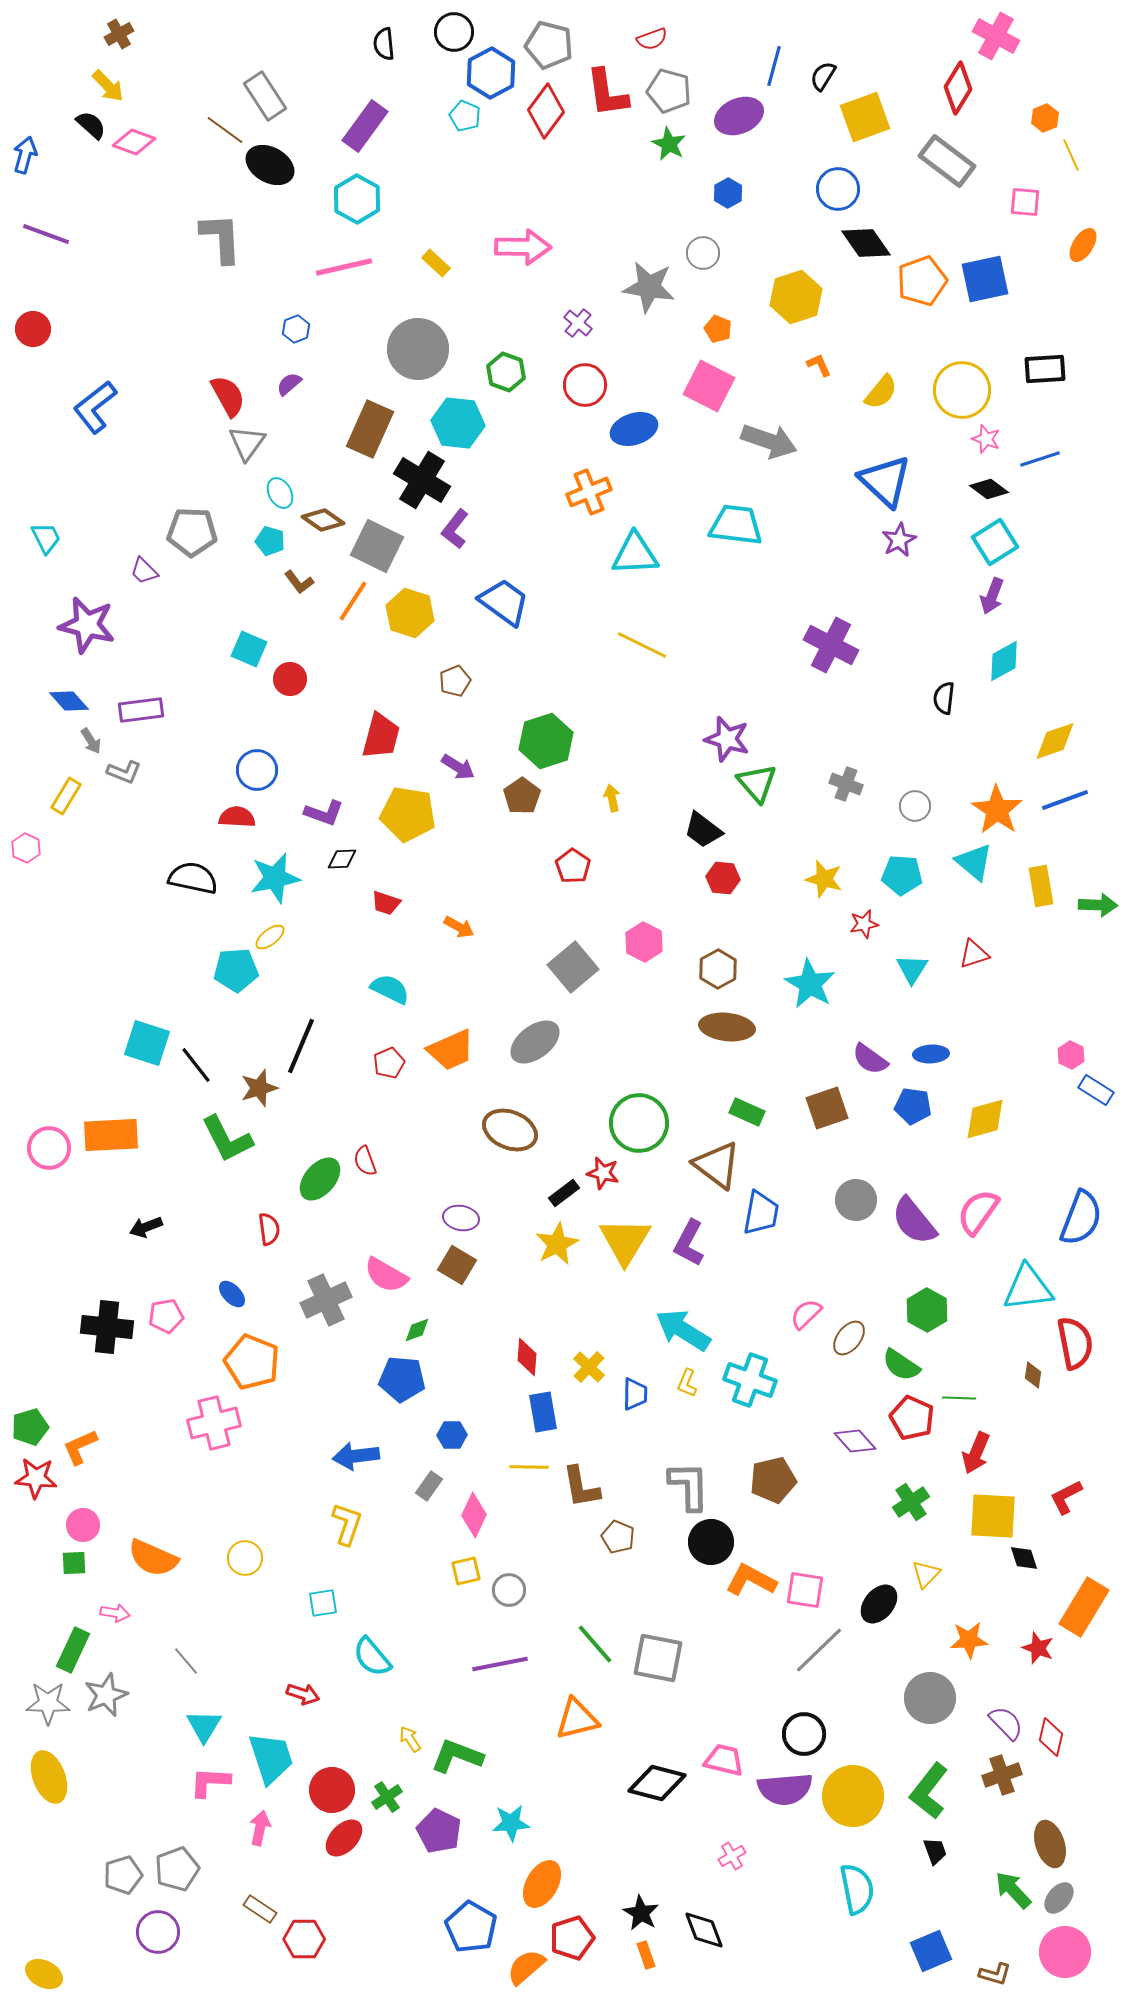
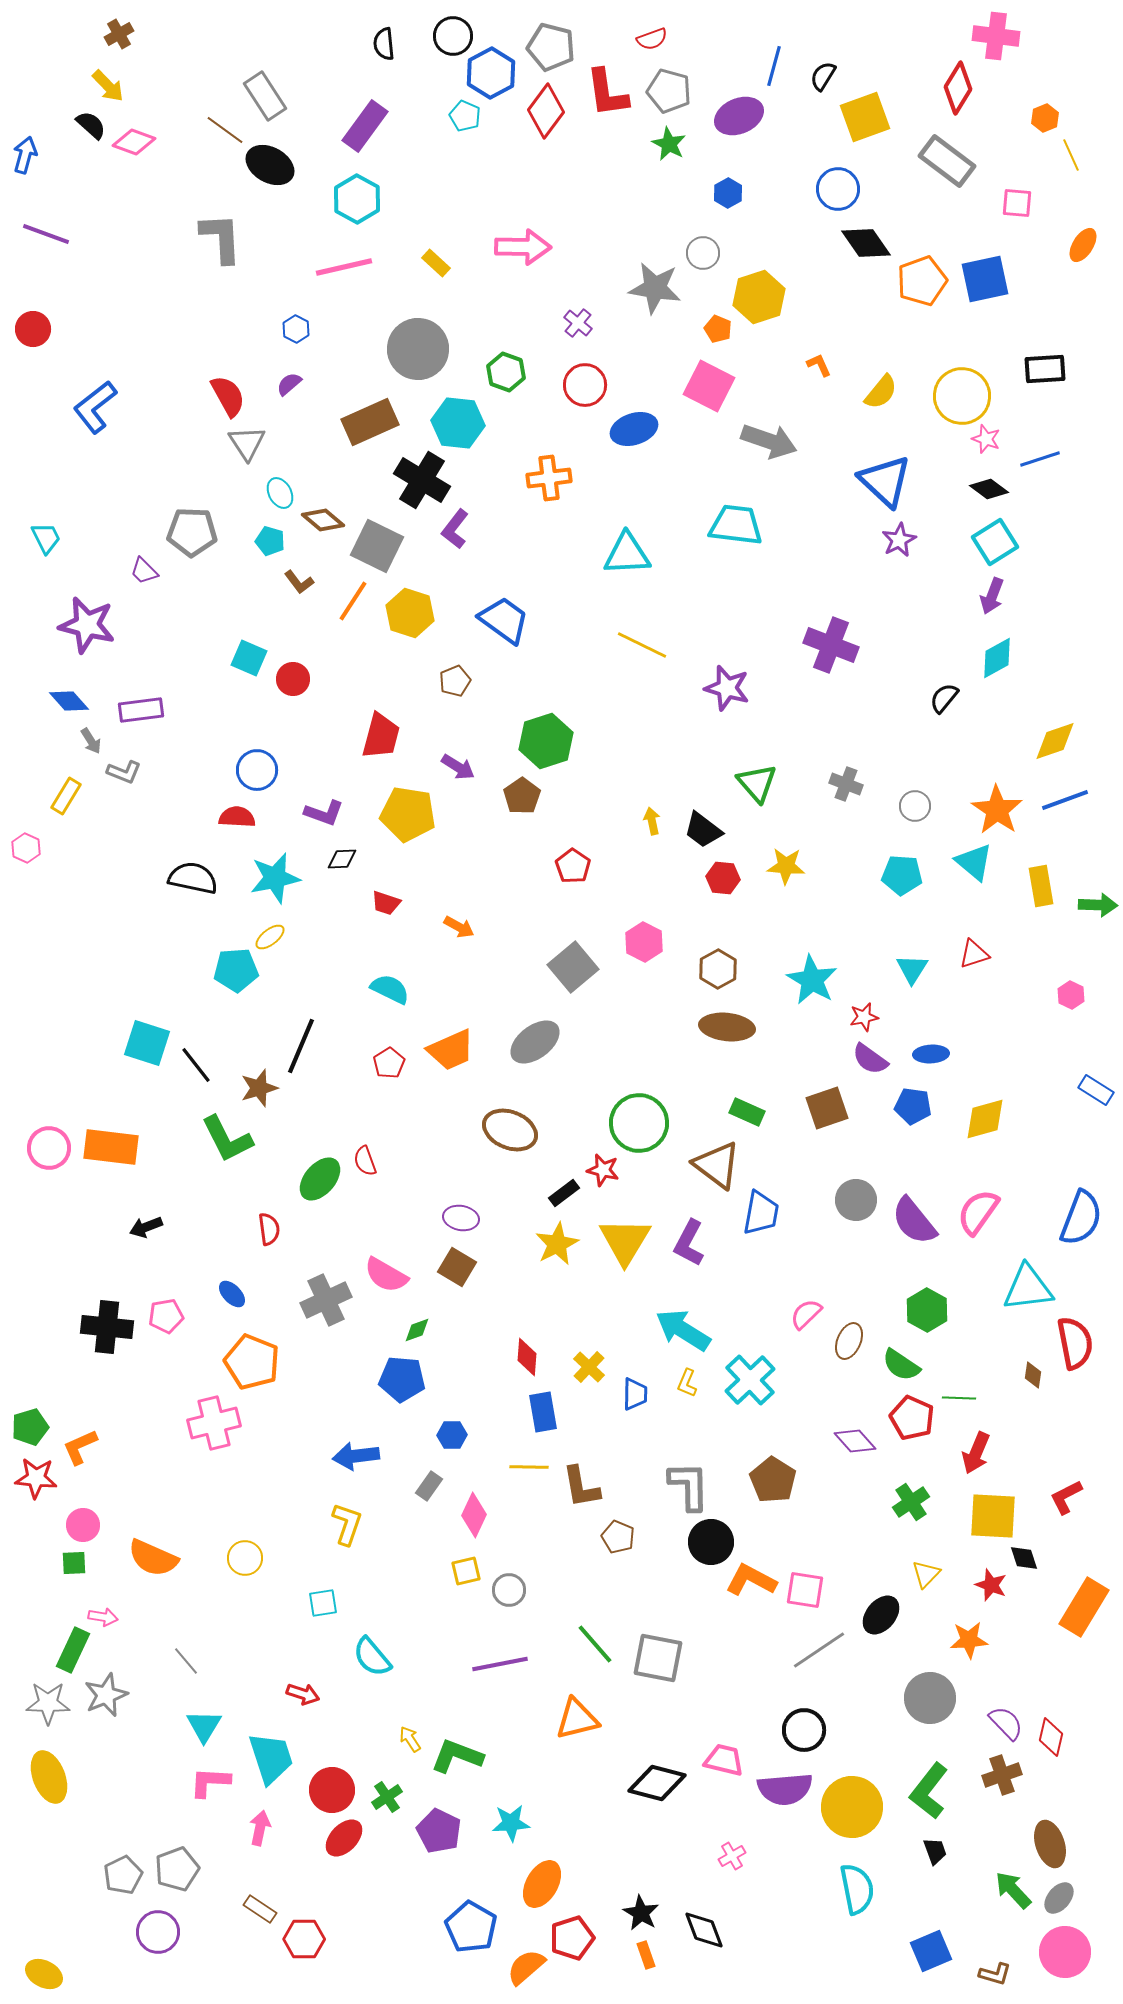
black circle at (454, 32): moved 1 px left, 4 px down
pink cross at (996, 36): rotated 21 degrees counterclockwise
gray pentagon at (549, 45): moved 2 px right, 2 px down
pink square at (1025, 202): moved 8 px left, 1 px down
gray star at (649, 287): moved 6 px right, 1 px down
yellow hexagon at (796, 297): moved 37 px left
blue hexagon at (296, 329): rotated 12 degrees counterclockwise
yellow circle at (962, 390): moved 6 px down
brown rectangle at (370, 429): moved 7 px up; rotated 42 degrees clockwise
gray triangle at (247, 443): rotated 9 degrees counterclockwise
orange cross at (589, 492): moved 40 px left, 14 px up; rotated 15 degrees clockwise
brown diamond at (323, 520): rotated 6 degrees clockwise
cyan triangle at (635, 554): moved 8 px left
blue trapezoid at (504, 602): moved 18 px down
purple cross at (831, 645): rotated 6 degrees counterclockwise
cyan square at (249, 649): moved 9 px down
cyan diamond at (1004, 661): moved 7 px left, 3 px up
red circle at (290, 679): moved 3 px right
black semicircle at (944, 698): rotated 32 degrees clockwise
purple star at (727, 739): moved 51 px up
yellow arrow at (612, 798): moved 40 px right, 23 px down
yellow star at (824, 879): moved 38 px left, 13 px up; rotated 12 degrees counterclockwise
red star at (864, 924): moved 93 px down
cyan star at (810, 984): moved 2 px right, 4 px up
pink hexagon at (1071, 1055): moved 60 px up
red pentagon at (389, 1063): rotated 8 degrees counterclockwise
orange rectangle at (111, 1135): moved 12 px down; rotated 10 degrees clockwise
red star at (603, 1173): moved 3 px up
brown square at (457, 1265): moved 2 px down
brown ellipse at (849, 1338): moved 3 px down; rotated 15 degrees counterclockwise
cyan cross at (750, 1380): rotated 27 degrees clockwise
brown pentagon at (773, 1480): rotated 27 degrees counterclockwise
black ellipse at (879, 1604): moved 2 px right, 11 px down
pink arrow at (115, 1613): moved 12 px left, 4 px down
red star at (1038, 1648): moved 47 px left, 63 px up
gray line at (819, 1650): rotated 10 degrees clockwise
black circle at (804, 1734): moved 4 px up
yellow circle at (853, 1796): moved 1 px left, 11 px down
gray pentagon at (123, 1875): rotated 9 degrees counterclockwise
